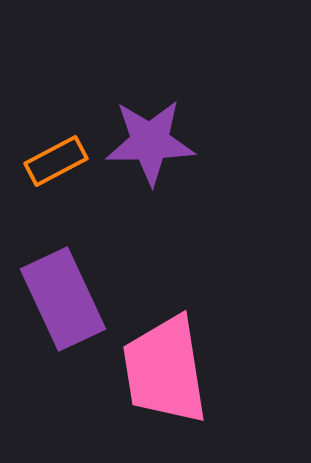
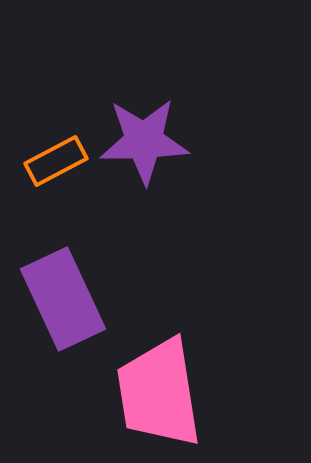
purple star: moved 6 px left, 1 px up
pink trapezoid: moved 6 px left, 23 px down
